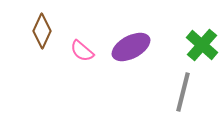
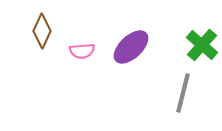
purple ellipse: rotated 15 degrees counterclockwise
pink semicircle: rotated 45 degrees counterclockwise
gray line: moved 1 px down
